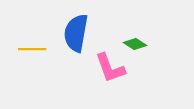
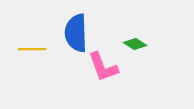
blue semicircle: rotated 12 degrees counterclockwise
pink L-shape: moved 7 px left, 1 px up
